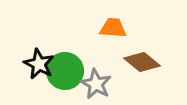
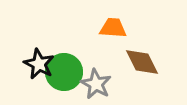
brown diamond: rotated 24 degrees clockwise
green circle: moved 1 px left, 1 px down
